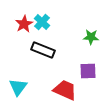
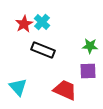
green star: moved 1 px left, 9 px down
cyan triangle: rotated 18 degrees counterclockwise
